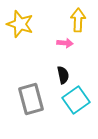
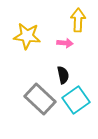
yellow star: moved 7 px right, 12 px down; rotated 12 degrees counterclockwise
gray rectangle: moved 9 px right; rotated 32 degrees counterclockwise
